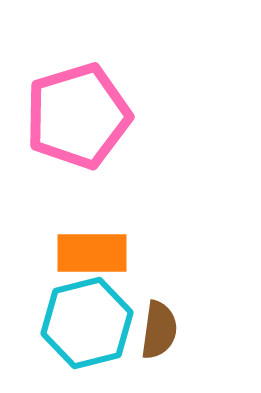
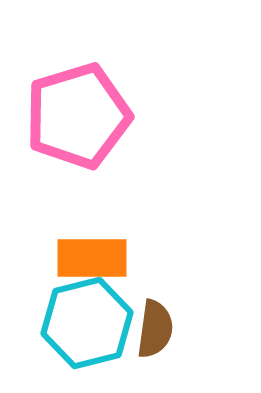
orange rectangle: moved 5 px down
brown semicircle: moved 4 px left, 1 px up
